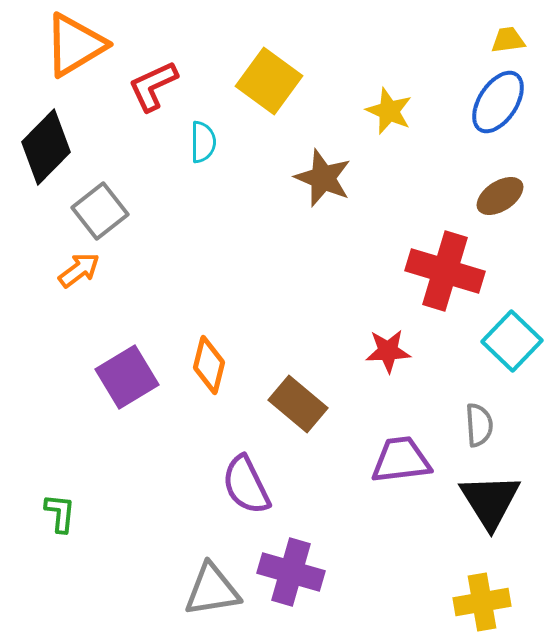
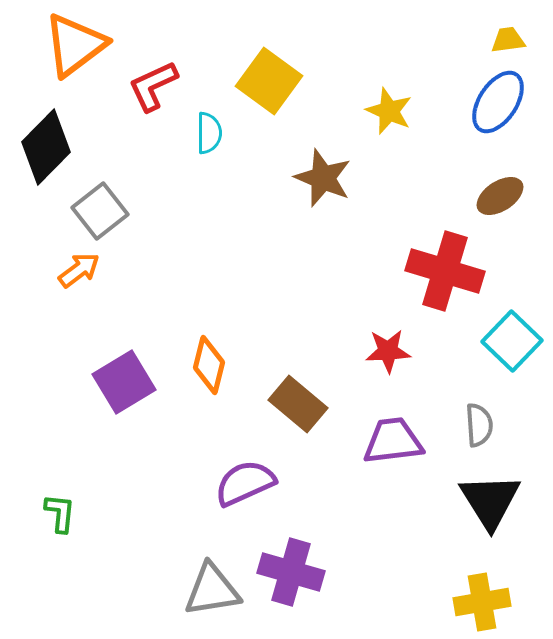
orange triangle: rotated 6 degrees counterclockwise
cyan semicircle: moved 6 px right, 9 px up
purple square: moved 3 px left, 5 px down
purple trapezoid: moved 8 px left, 19 px up
purple semicircle: moved 1 px left, 2 px up; rotated 92 degrees clockwise
